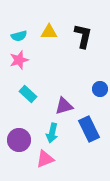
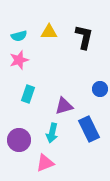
black L-shape: moved 1 px right, 1 px down
cyan rectangle: rotated 66 degrees clockwise
pink triangle: moved 4 px down
